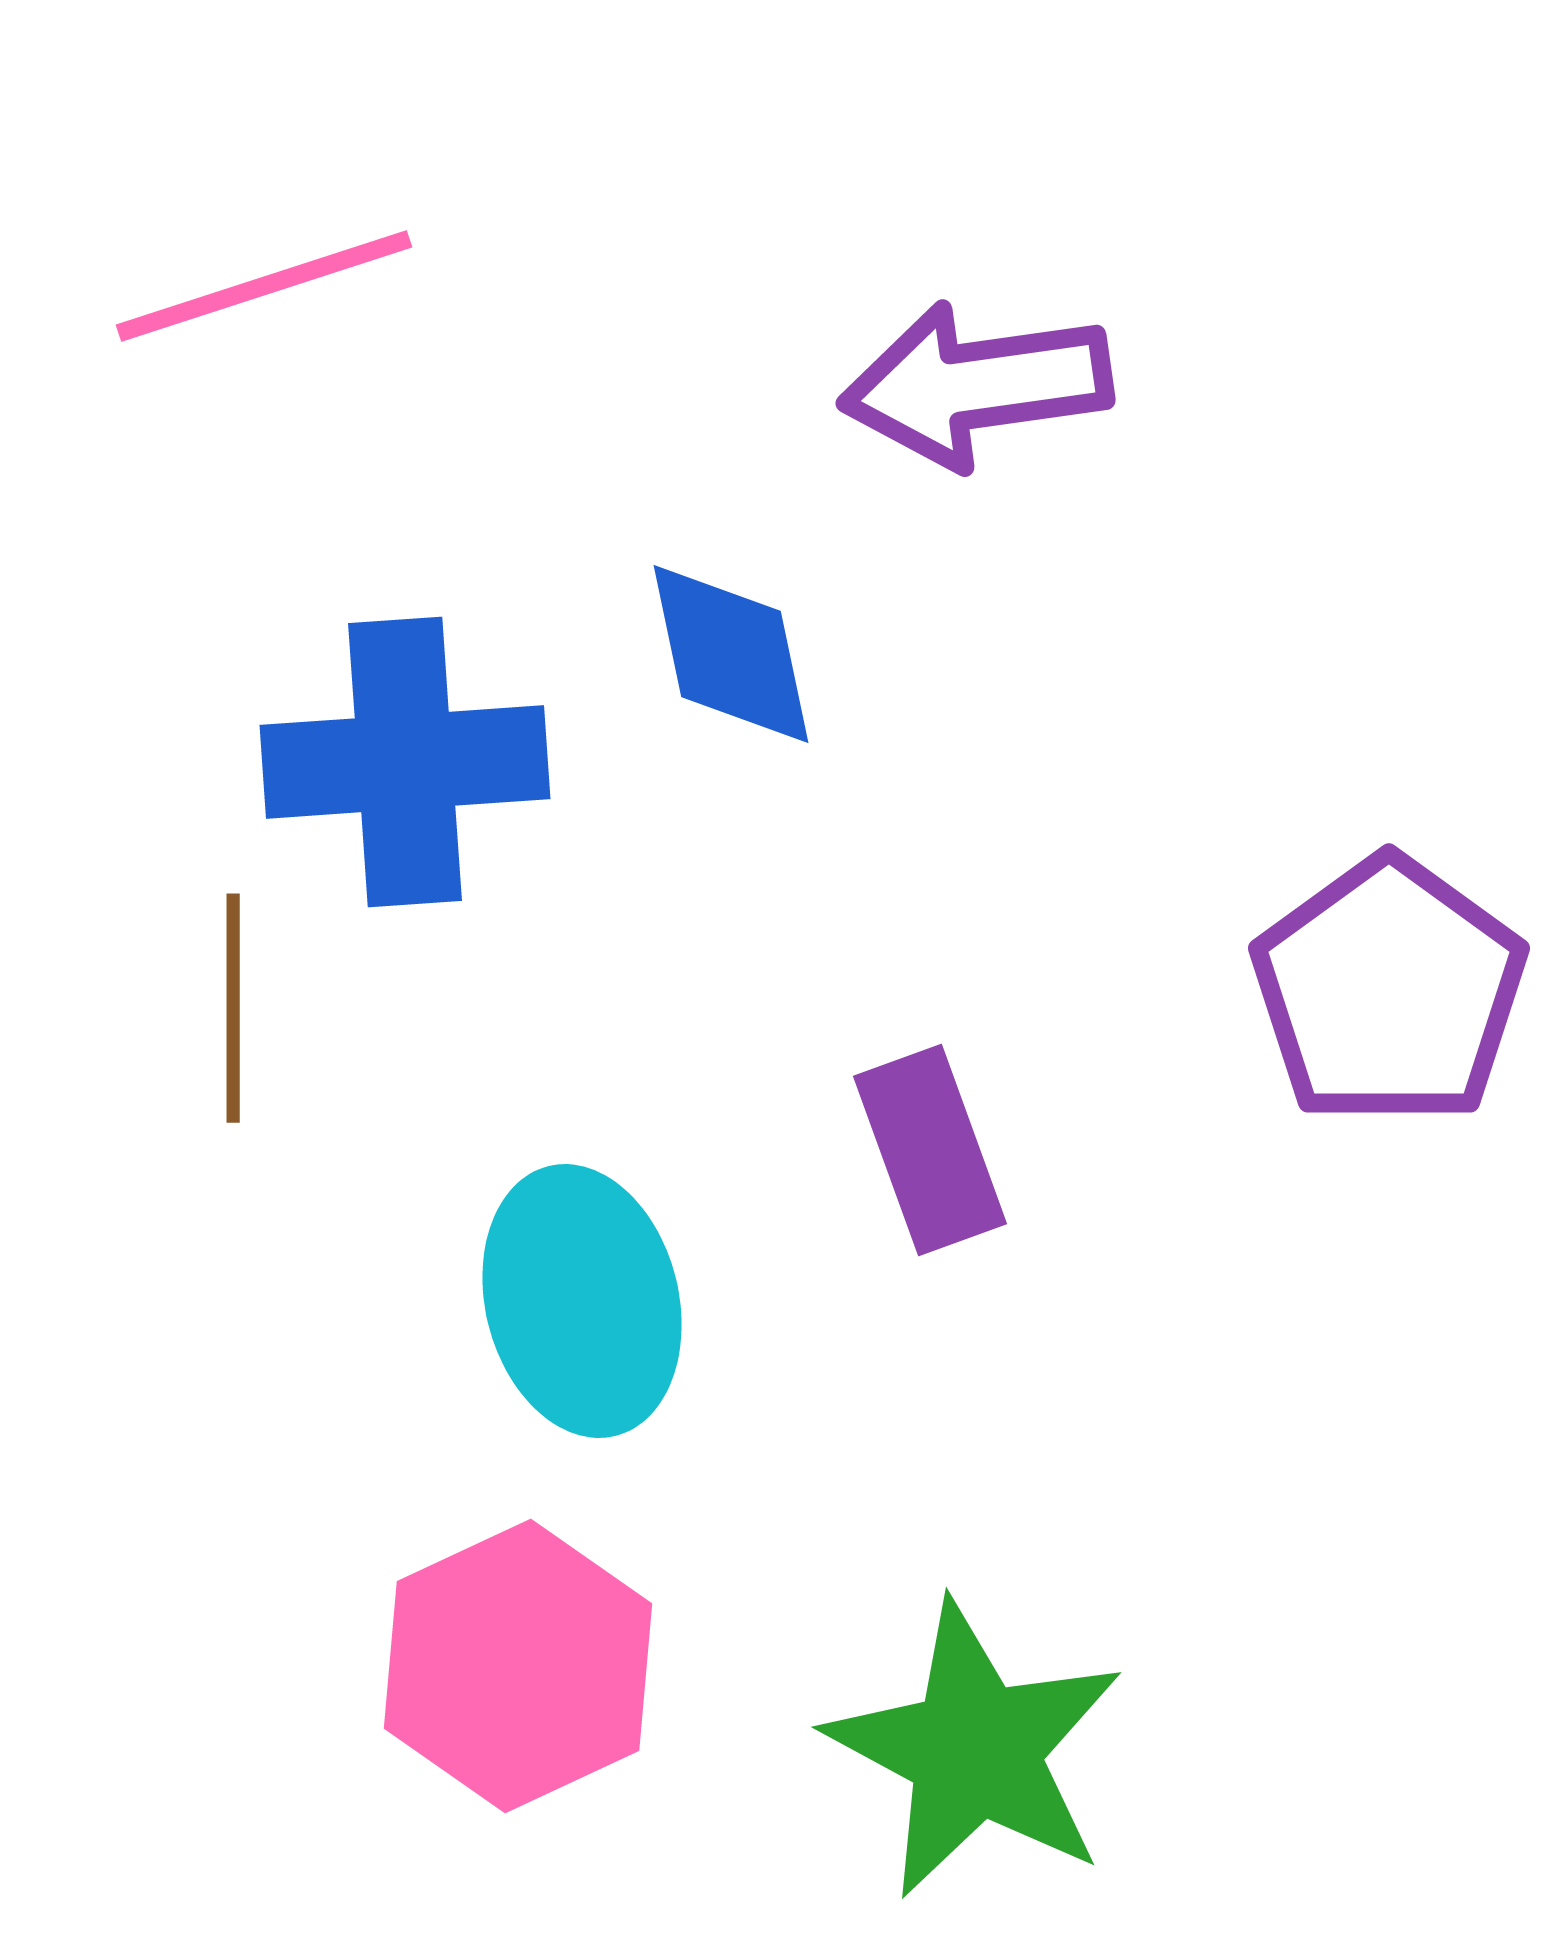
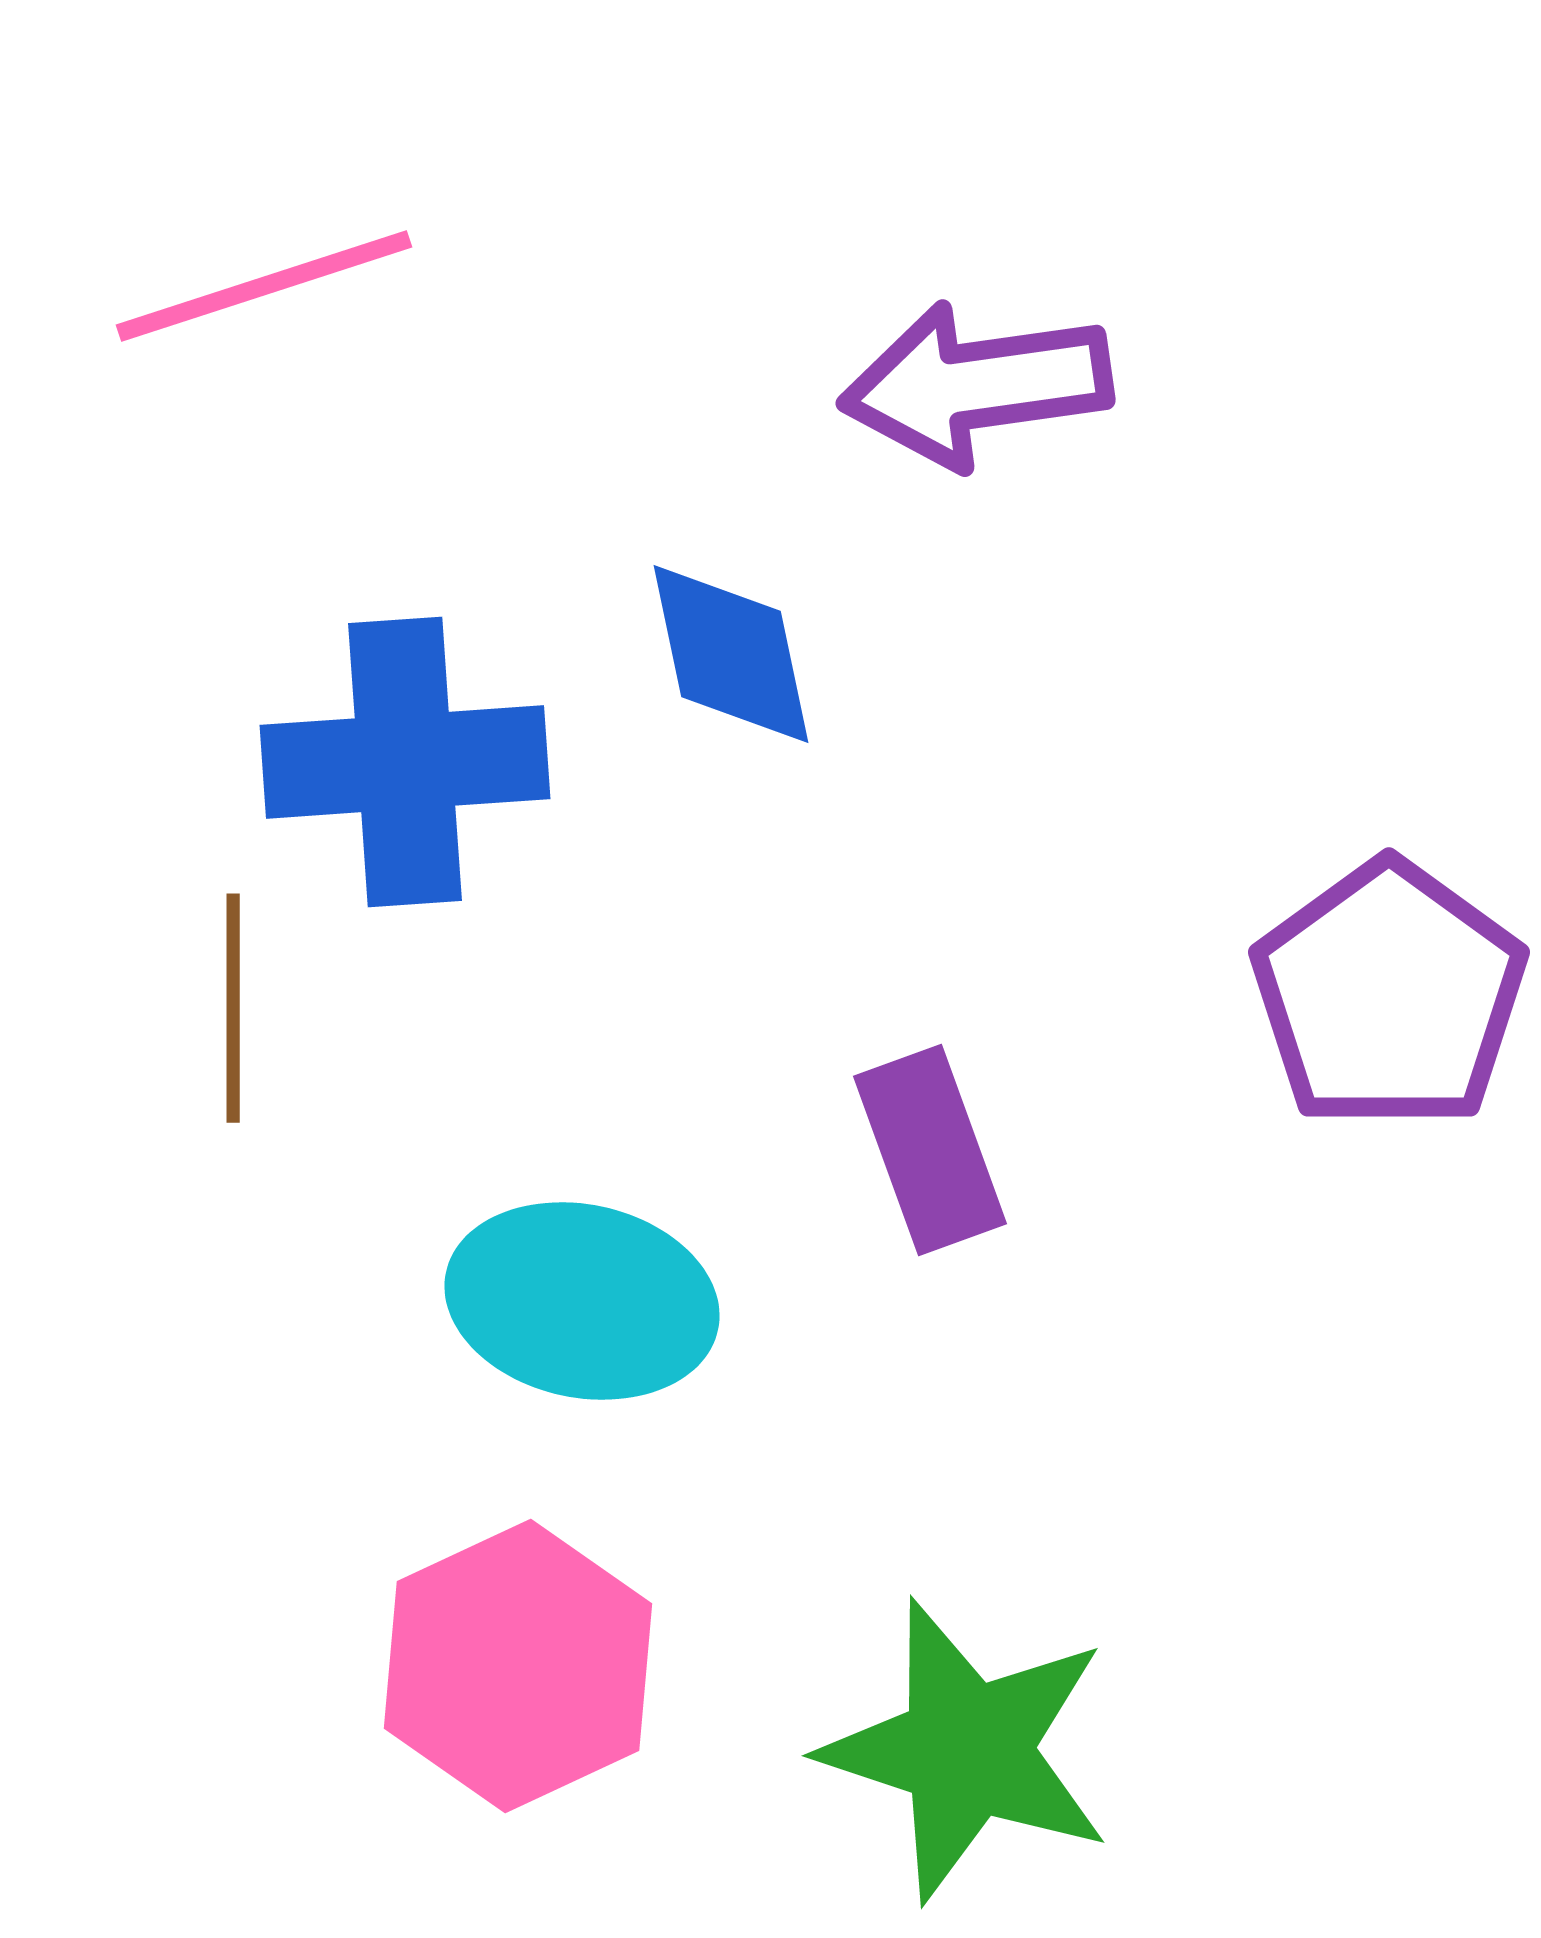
purple pentagon: moved 4 px down
cyan ellipse: rotated 64 degrees counterclockwise
green star: moved 8 px left; rotated 10 degrees counterclockwise
